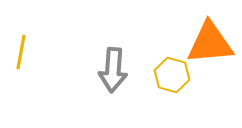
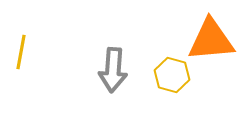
orange triangle: moved 1 px right, 3 px up
